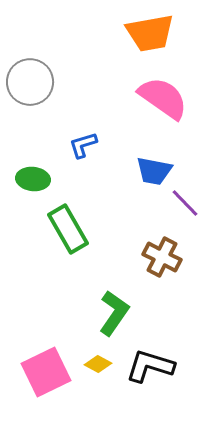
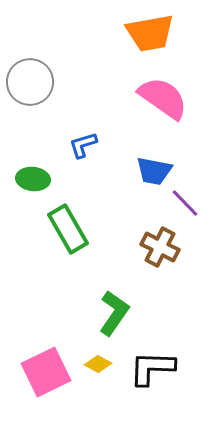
brown cross: moved 2 px left, 10 px up
black L-shape: moved 2 px right, 2 px down; rotated 15 degrees counterclockwise
